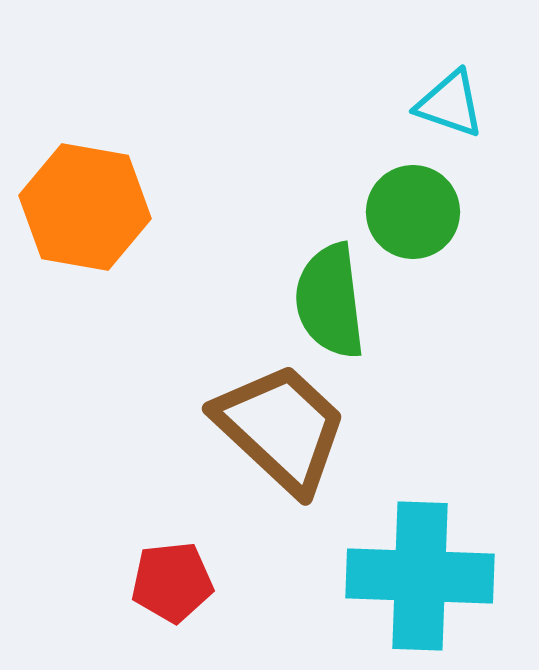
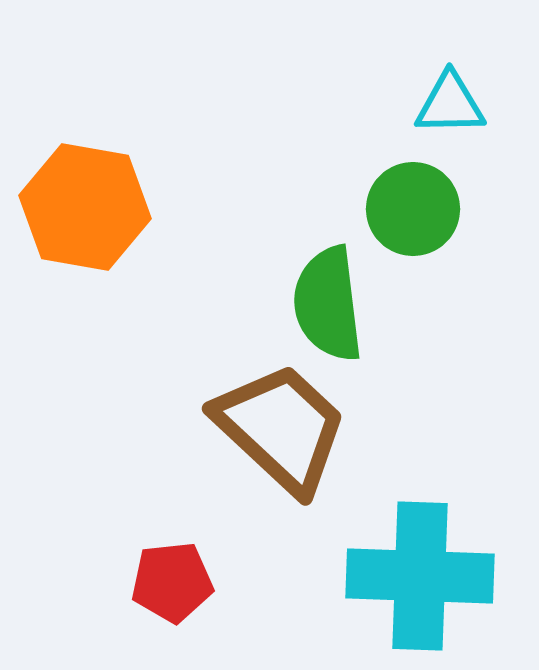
cyan triangle: rotated 20 degrees counterclockwise
green circle: moved 3 px up
green semicircle: moved 2 px left, 3 px down
